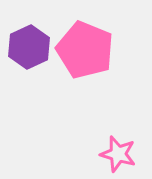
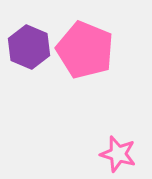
purple hexagon: rotated 12 degrees counterclockwise
